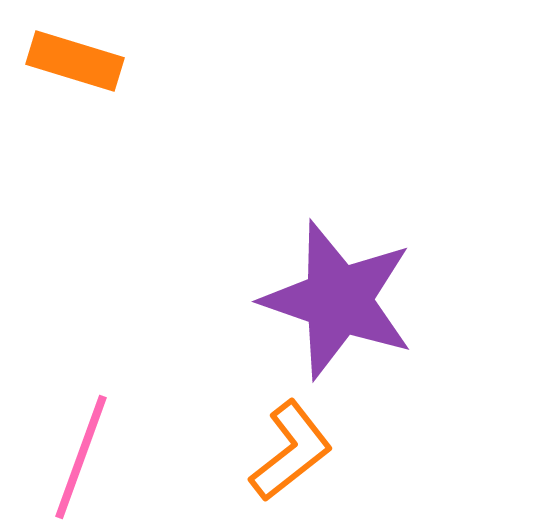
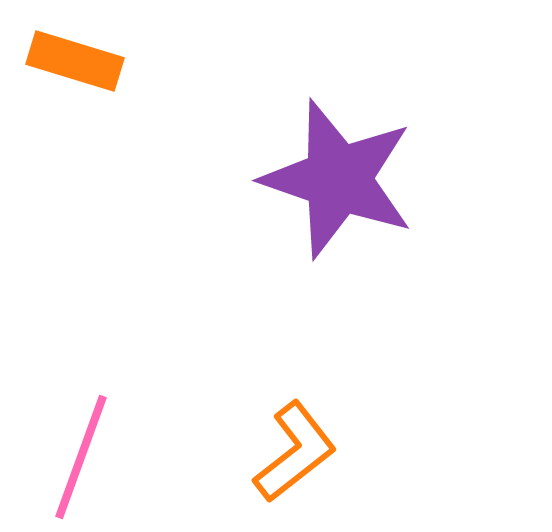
purple star: moved 121 px up
orange L-shape: moved 4 px right, 1 px down
